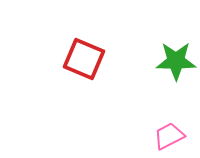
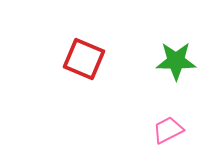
pink trapezoid: moved 1 px left, 6 px up
